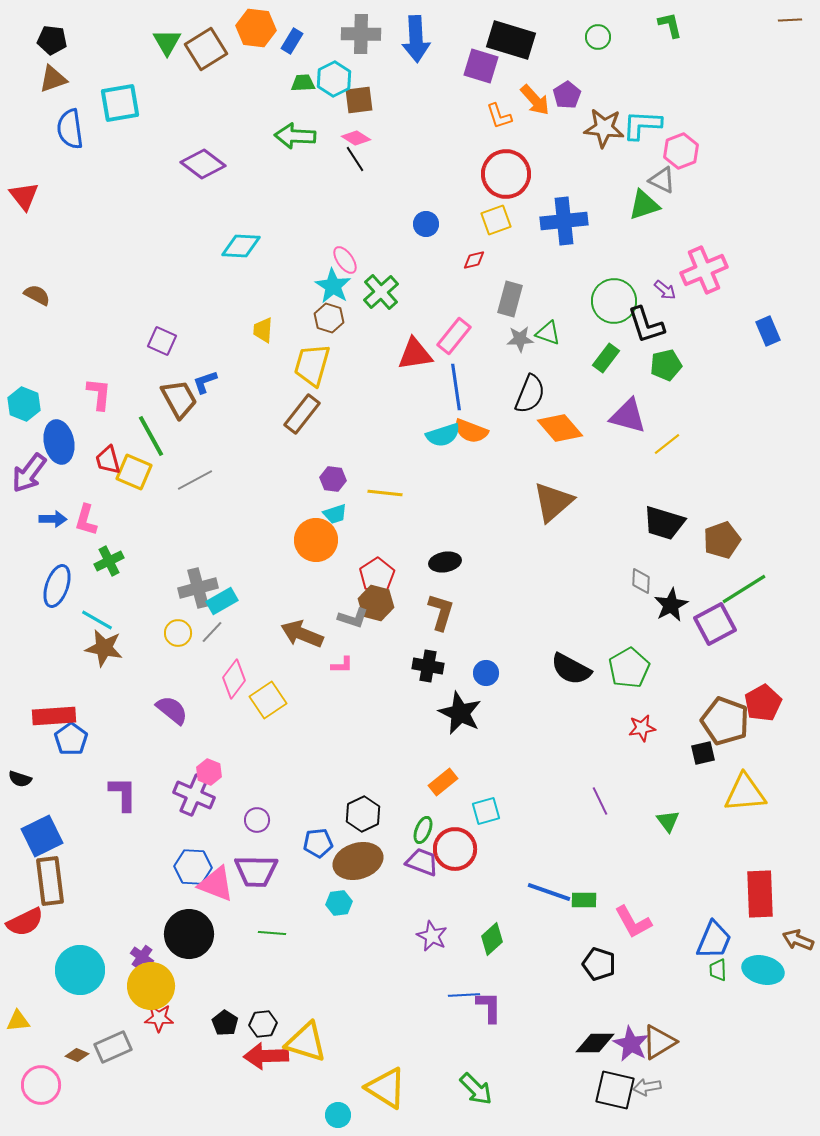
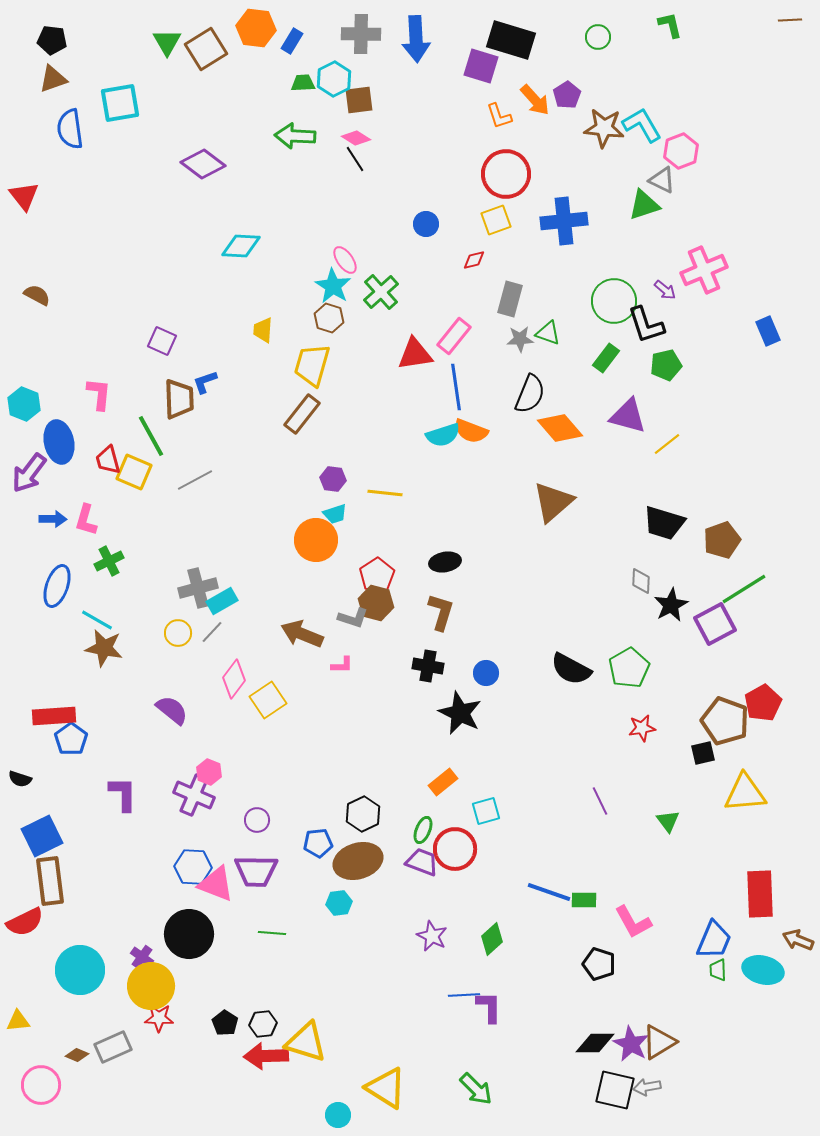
cyan L-shape at (642, 125): rotated 57 degrees clockwise
brown trapezoid at (179, 399): rotated 27 degrees clockwise
